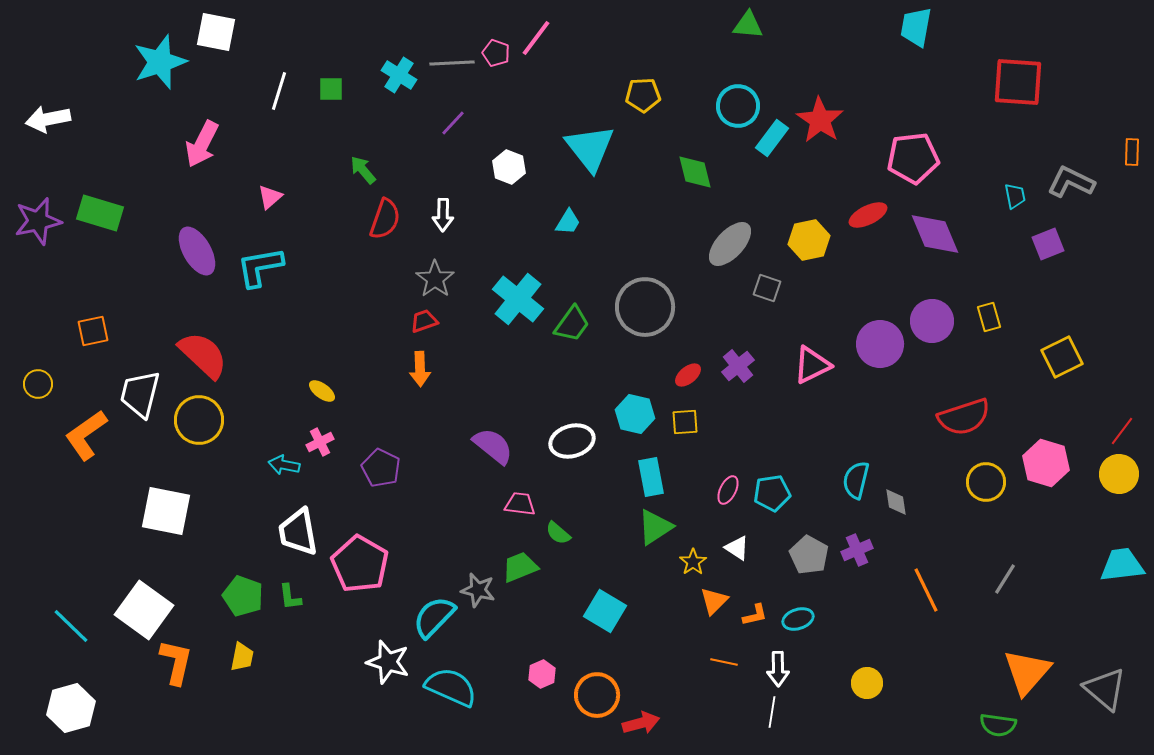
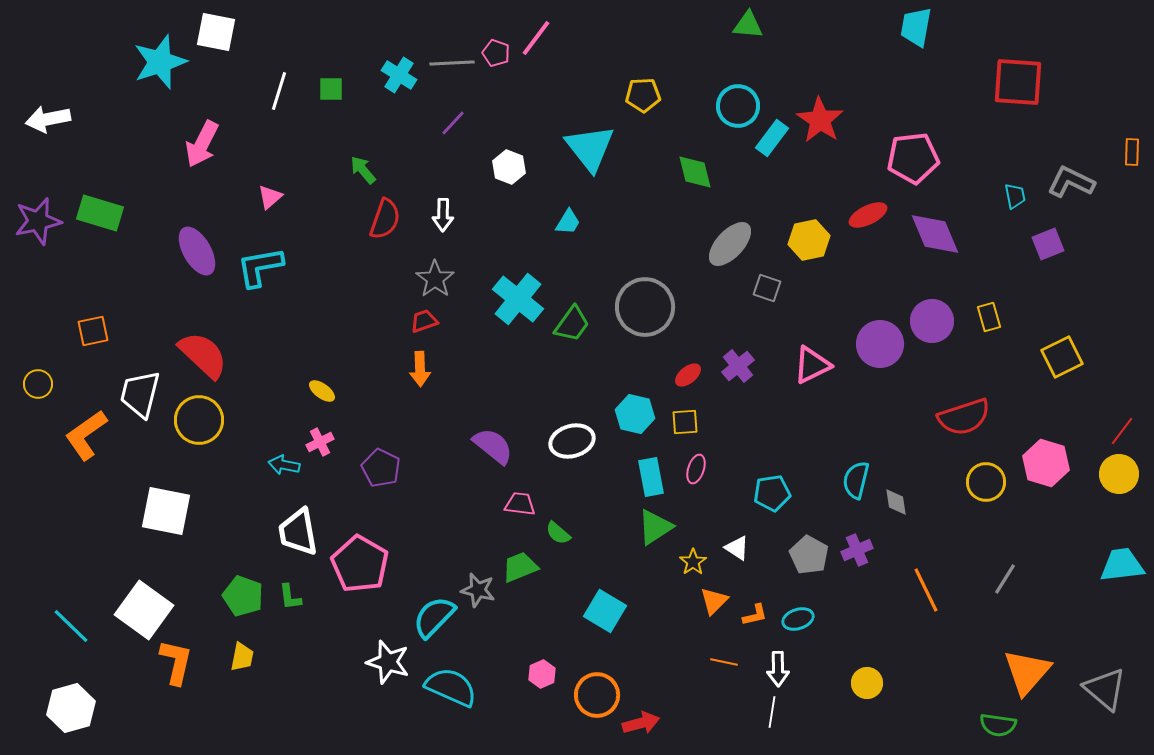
pink ellipse at (728, 490): moved 32 px left, 21 px up; rotated 8 degrees counterclockwise
